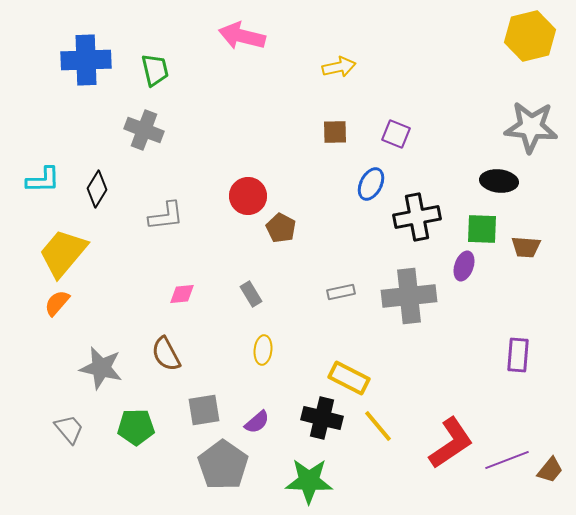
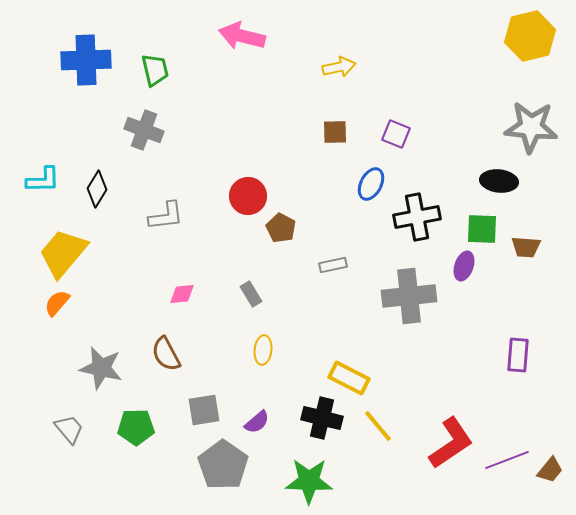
gray rectangle at (341, 292): moved 8 px left, 27 px up
